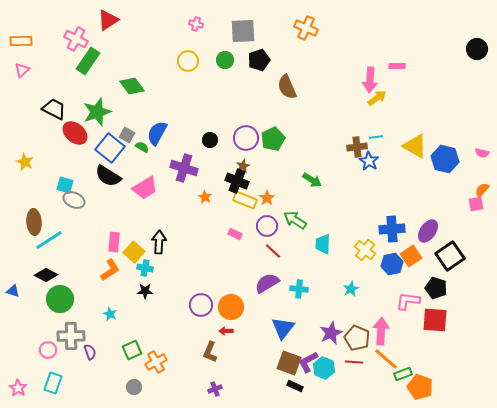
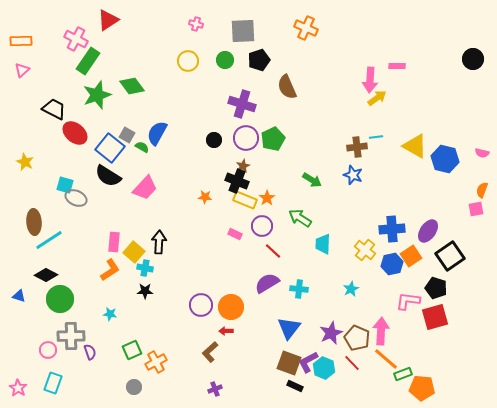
black circle at (477, 49): moved 4 px left, 10 px down
green star at (97, 112): moved 17 px up
black circle at (210, 140): moved 4 px right
blue star at (369, 161): moved 16 px left, 14 px down; rotated 12 degrees counterclockwise
purple cross at (184, 168): moved 58 px right, 64 px up
pink trapezoid at (145, 188): rotated 16 degrees counterclockwise
orange semicircle at (482, 190): rotated 21 degrees counterclockwise
orange star at (205, 197): rotated 24 degrees counterclockwise
gray ellipse at (74, 200): moved 2 px right, 2 px up
pink square at (476, 204): moved 5 px down
green arrow at (295, 220): moved 5 px right, 2 px up
purple circle at (267, 226): moved 5 px left
blue triangle at (13, 291): moved 6 px right, 5 px down
cyan star at (110, 314): rotated 16 degrees counterclockwise
red square at (435, 320): moved 3 px up; rotated 20 degrees counterclockwise
blue triangle at (283, 328): moved 6 px right
brown L-shape at (210, 352): rotated 25 degrees clockwise
red line at (354, 362): moved 2 px left, 1 px down; rotated 42 degrees clockwise
orange pentagon at (420, 387): moved 2 px right, 1 px down; rotated 15 degrees counterclockwise
